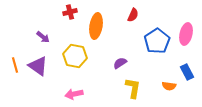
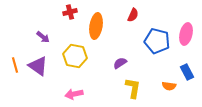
blue pentagon: rotated 25 degrees counterclockwise
